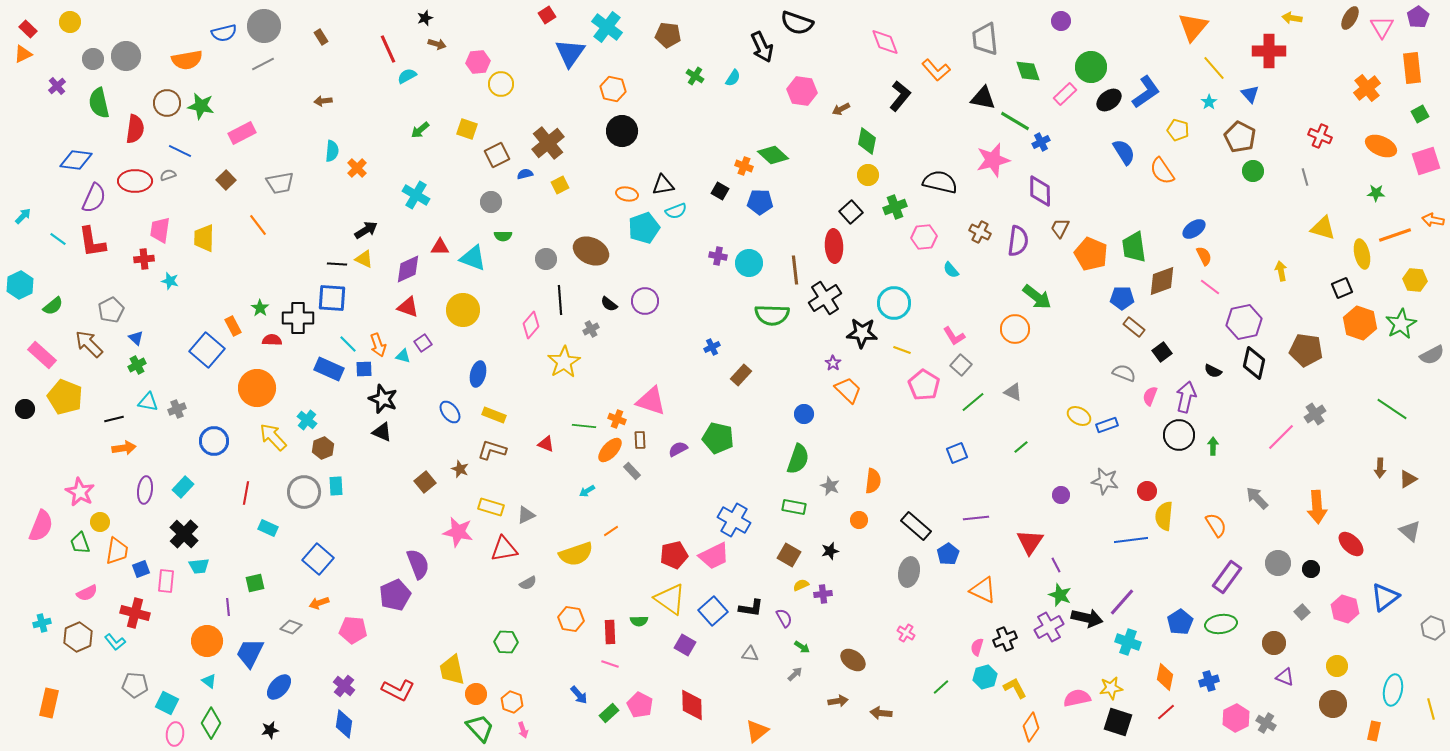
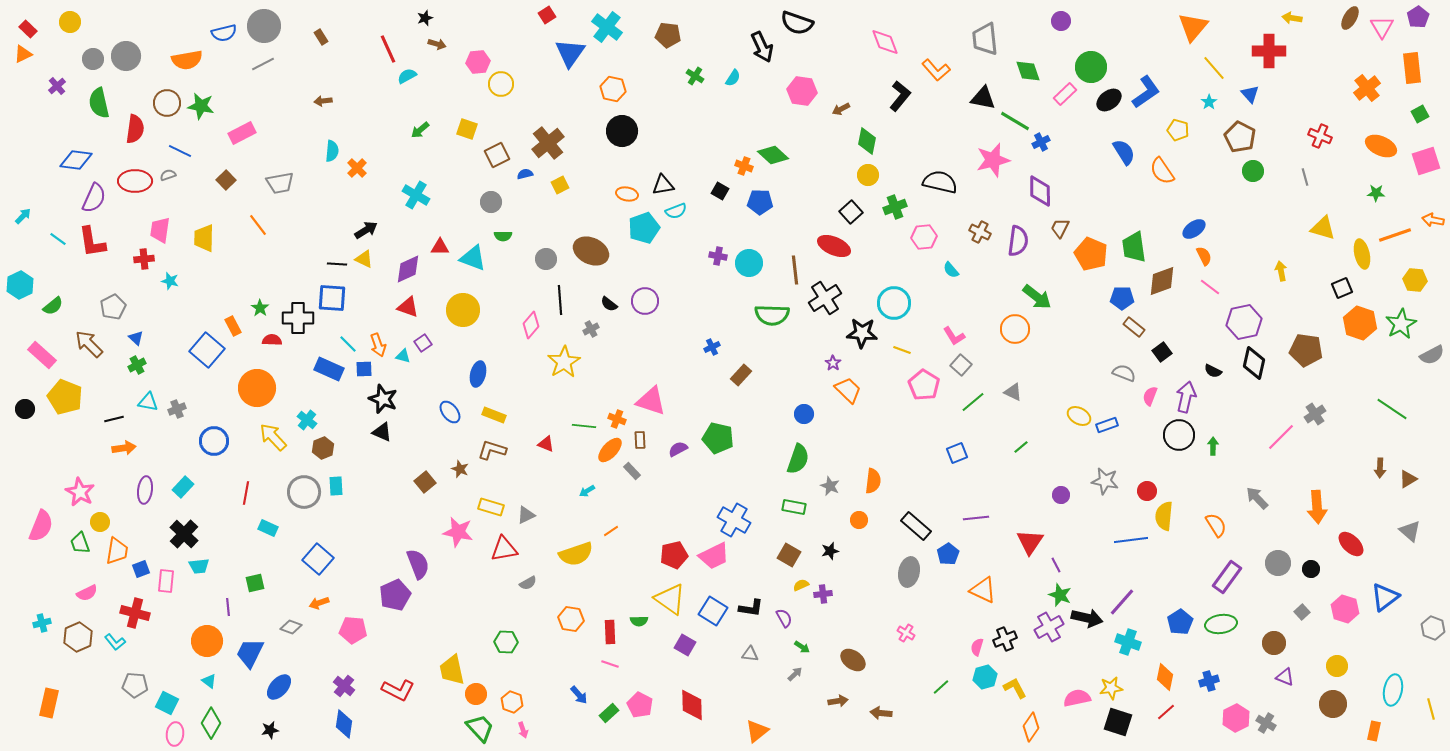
red ellipse at (834, 246): rotated 64 degrees counterclockwise
gray pentagon at (111, 310): moved 2 px right, 3 px up
blue square at (713, 611): rotated 16 degrees counterclockwise
